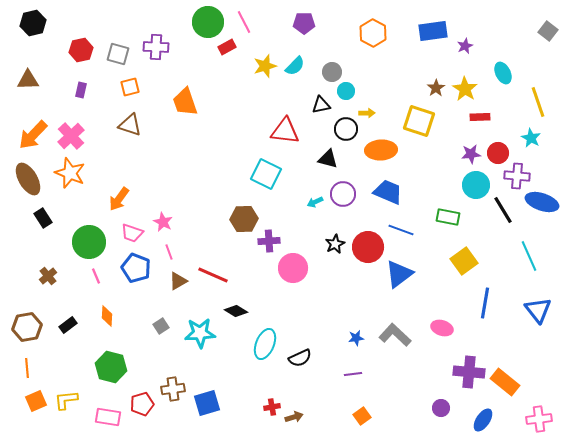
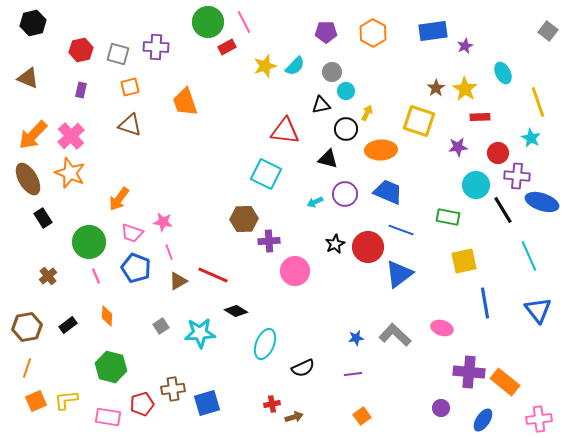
purple pentagon at (304, 23): moved 22 px right, 9 px down
brown triangle at (28, 80): moved 2 px up; rotated 25 degrees clockwise
yellow arrow at (367, 113): rotated 63 degrees counterclockwise
purple star at (471, 154): moved 13 px left, 7 px up
purple circle at (343, 194): moved 2 px right
pink star at (163, 222): rotated 18 degrees counterclockwise
yellow square at (464, 261): rotated 24 degrees clockwise
pink circle at (293, 268): moved 2 px right, 3 px down
blue line at (485, 303): rotated 20 degrees counterclockwise
black semicircle at (300, 358): moved 3 px right, 10 px down
orange line at (27, 368): rotated 24 degrees clockwise
red cross at (272, 407): moved 3 px up
